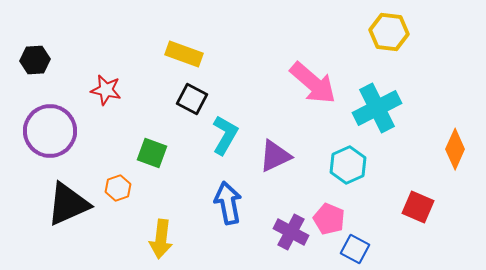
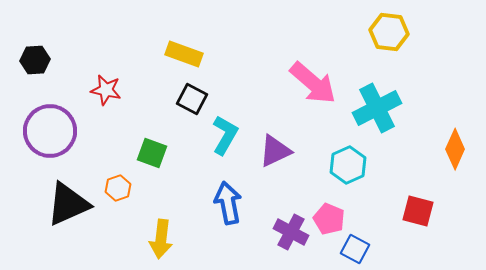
purple triangle: moved 5 px up
red square: moved 4 px down; rotated 8 degrees counterclockwise
